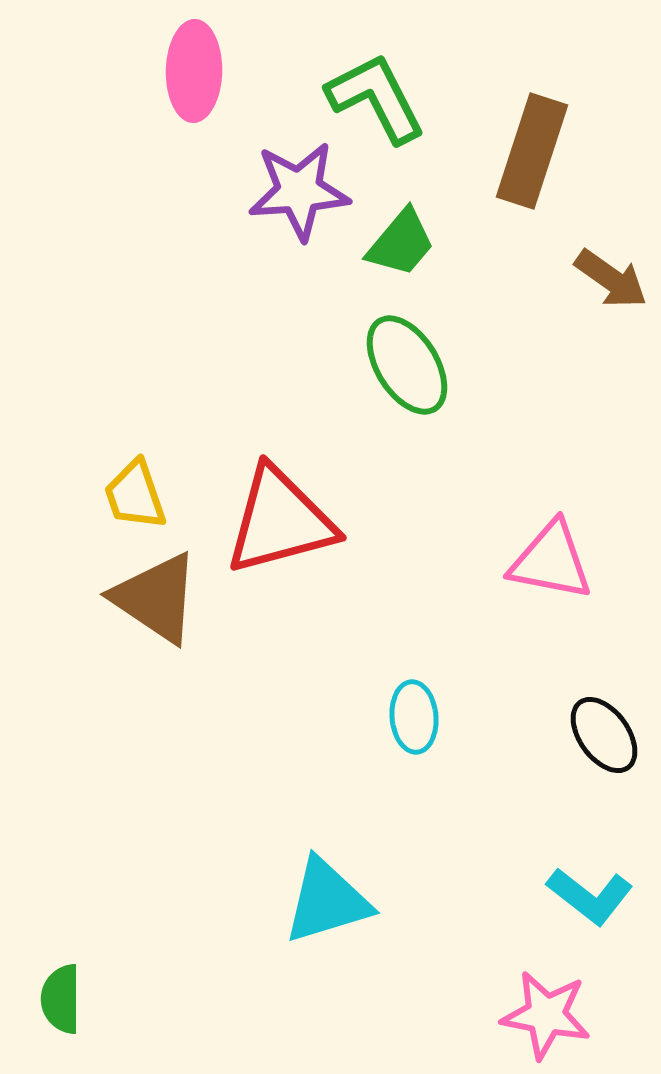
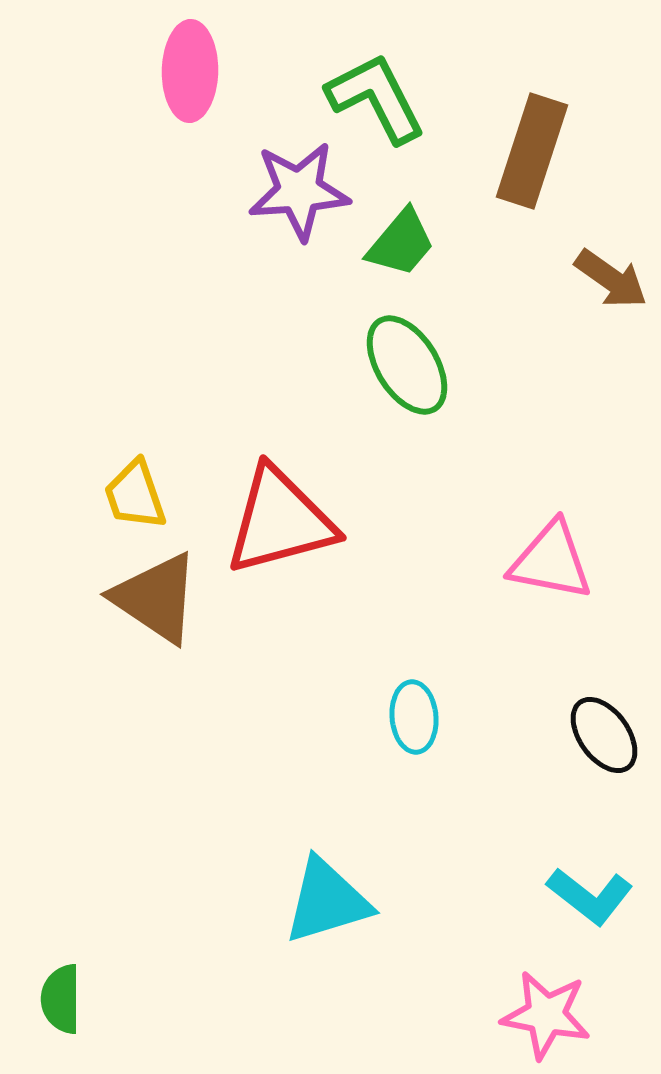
pink ellipse: moved 4 px left
